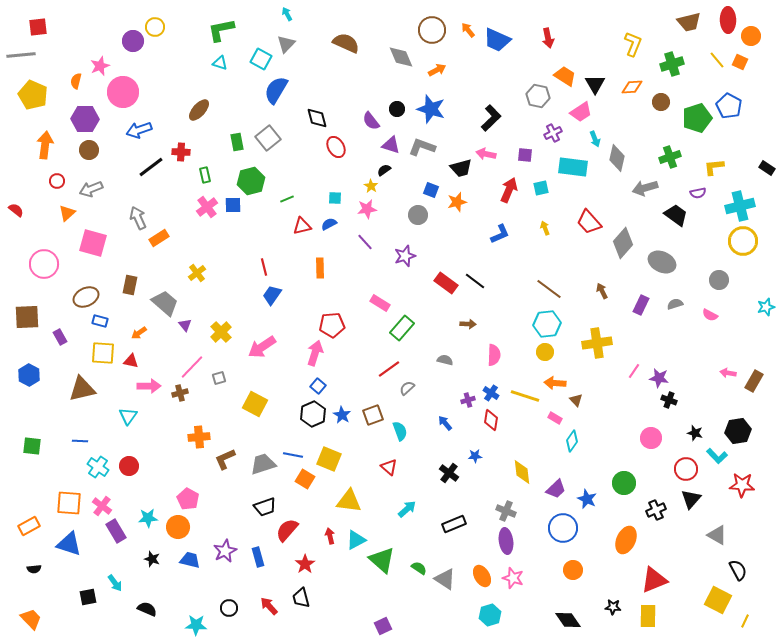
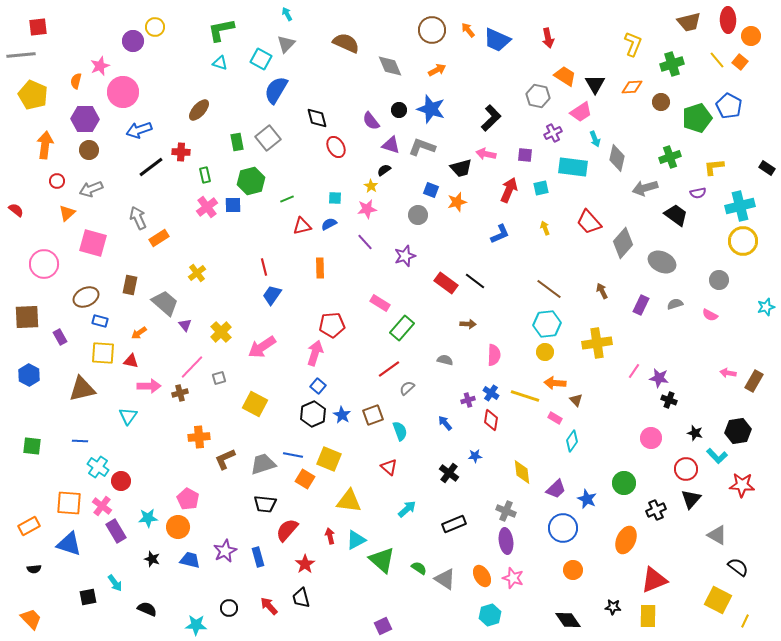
gray diamond at (401, 57): moved 11 px left, 9 px down
orange square at (740, 62): rotated 14 degrees clockwise
black circle at (397, 109): moved 2 px right, 1 px down
red circle at (129, 466): moved 8 px left, 15 px down
black trapezoid at (265, 507): moved 3 px up; rotated 25 degrees clockwise
black semicircle at (738, 570): moved 3 px up; rotated 25 degrees counterclockwise
